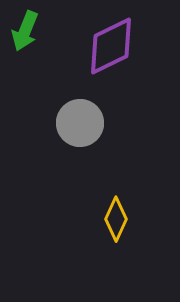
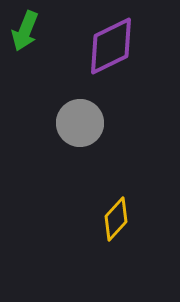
yellow diamond: rotated 18 degrees clockwise
